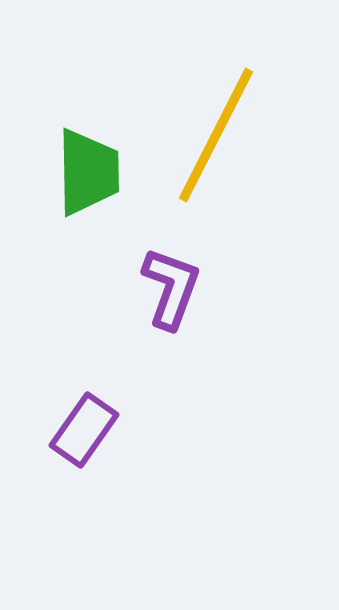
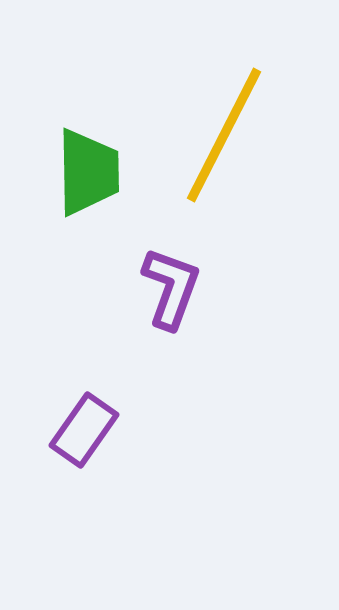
yellow line: moved 8 px right
